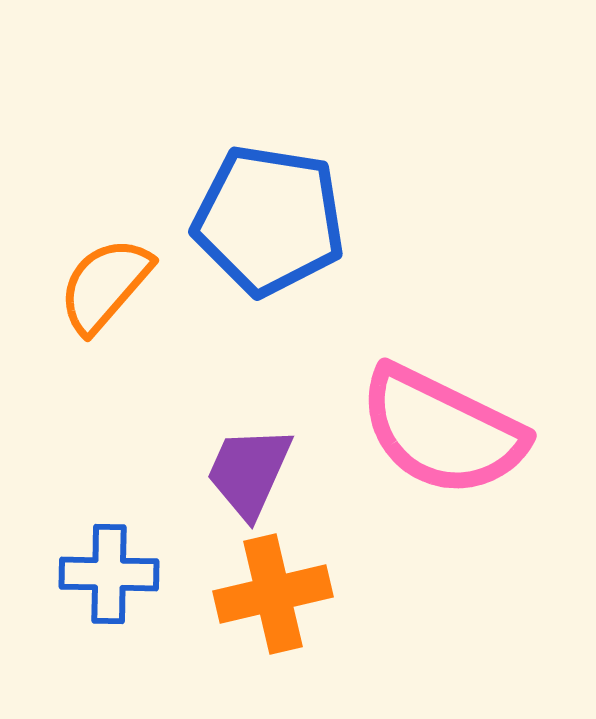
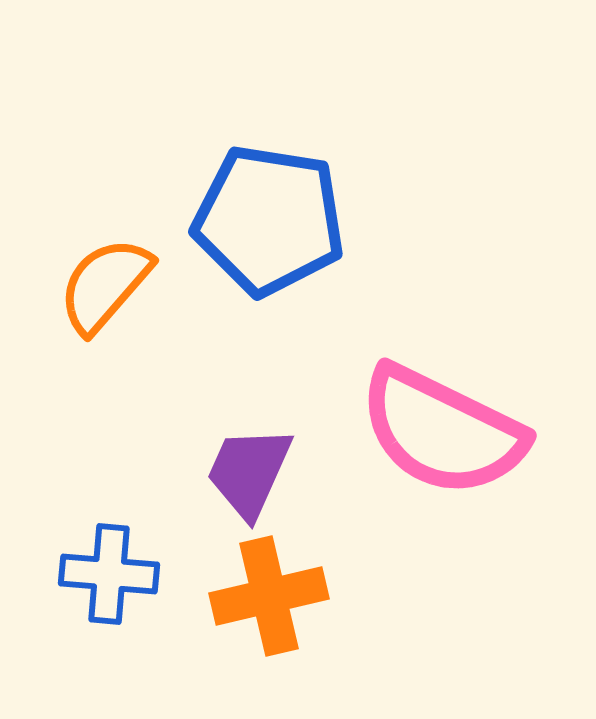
blue cross: rotated 4 degrees clockwise
orange cross: moved 4 px left, 2 px down
